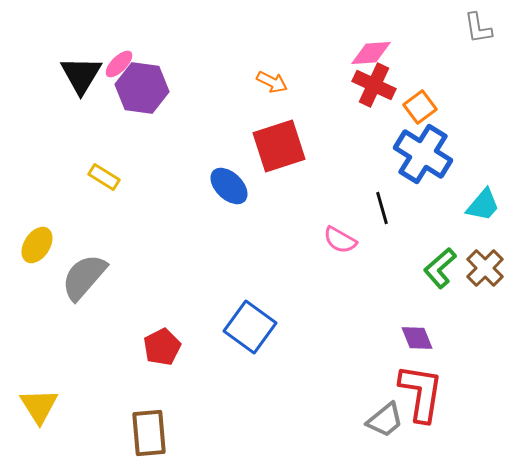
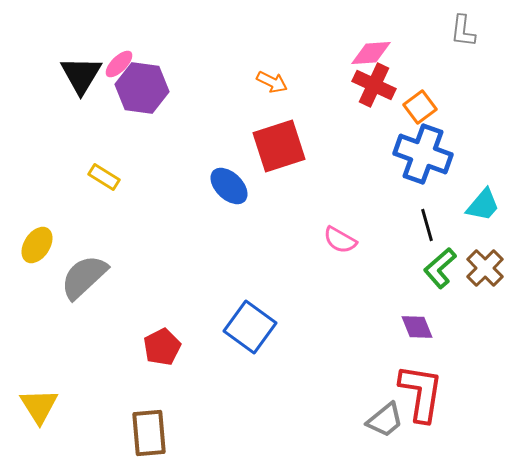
gray L-shape: moved 15 px left, 3 px down; rotated 16 degrees clockwise
blue cross: rotated 12 degrees counterclockwise
black line: moved 45 px right, 17 px down
gray semicircle: rotated 6 degrees clockwise
purple diamond: moved 11 px up
